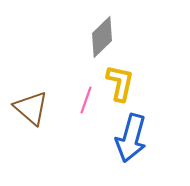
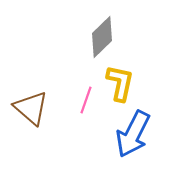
blue arrow: moved 2 px right, 4 px up; rotated 12 degrees clockwise
